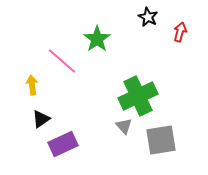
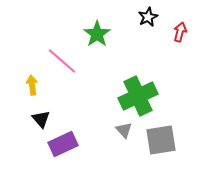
black star: rotated 18 degrees clockwise
green star: moved 5 px up
black triangle: rotated 36 degrees counterclockwise
gray triangle: moved 4 px down
